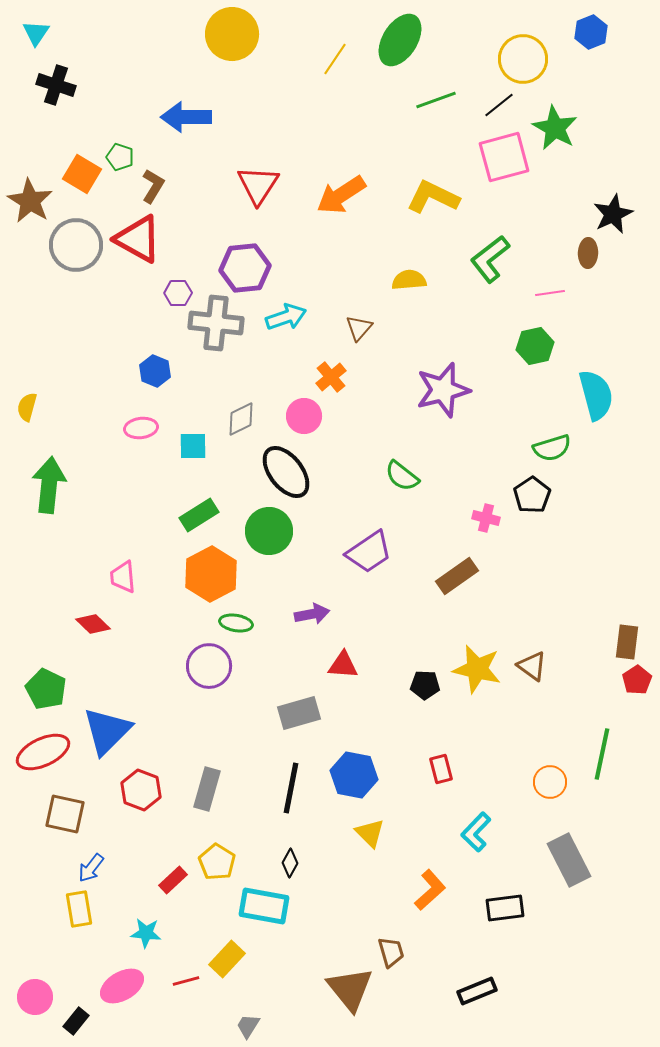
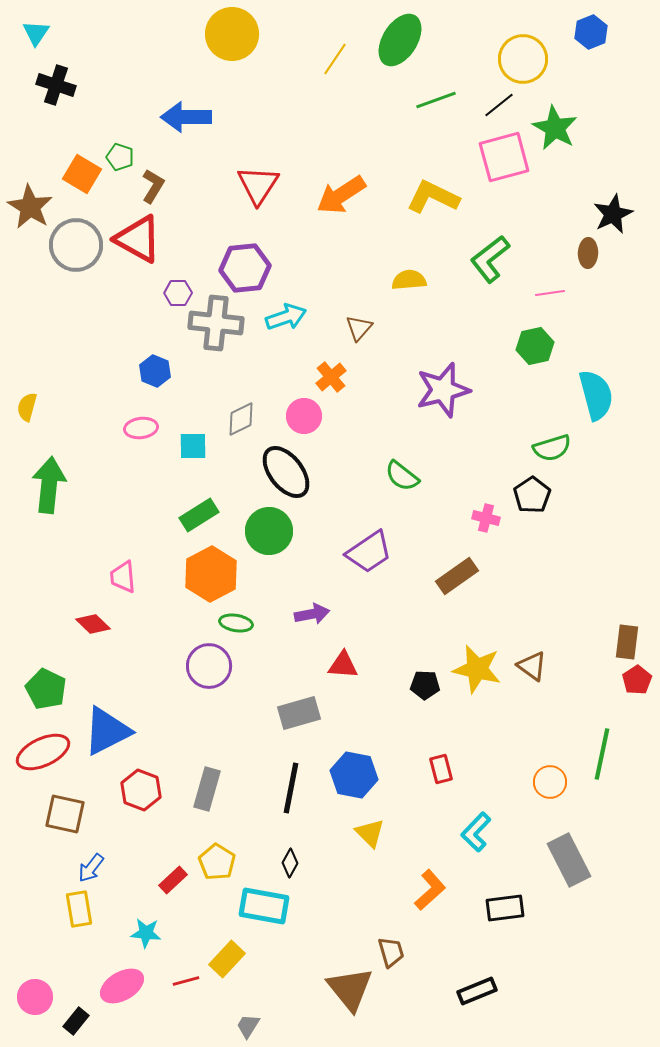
brown star at (30, 201): moved 6 px down
blue triangle at (107, 731): rotated 18 degrees clockwise
